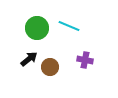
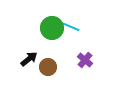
green circle: moved 15 px right
purple cross: rotated 28 degrees clockwise
brown circle: moved 2 px left
